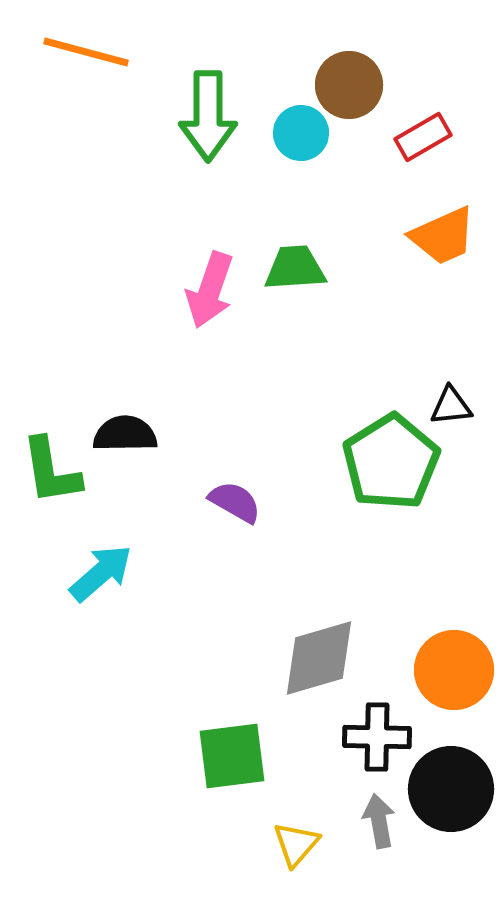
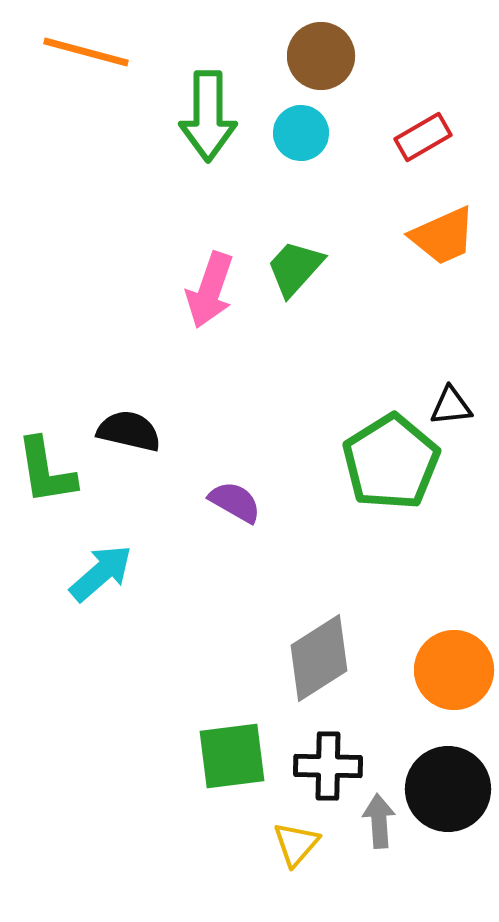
brown circle: moved 28 px left, 29 px up
green trapezoid: rotated 44 degrees counterclockwise
black semicircle: moved 4 px right, 3 px up; rotated 14 degrees clockwise
green L-shape: moved 5 px left
gray diamond: rotated 16 degrees counterclockwise
black cross: moved 49 px left, 29 px down
black circle: moved 3 px left
gray arrow: rotated 6 degrees clockwise
